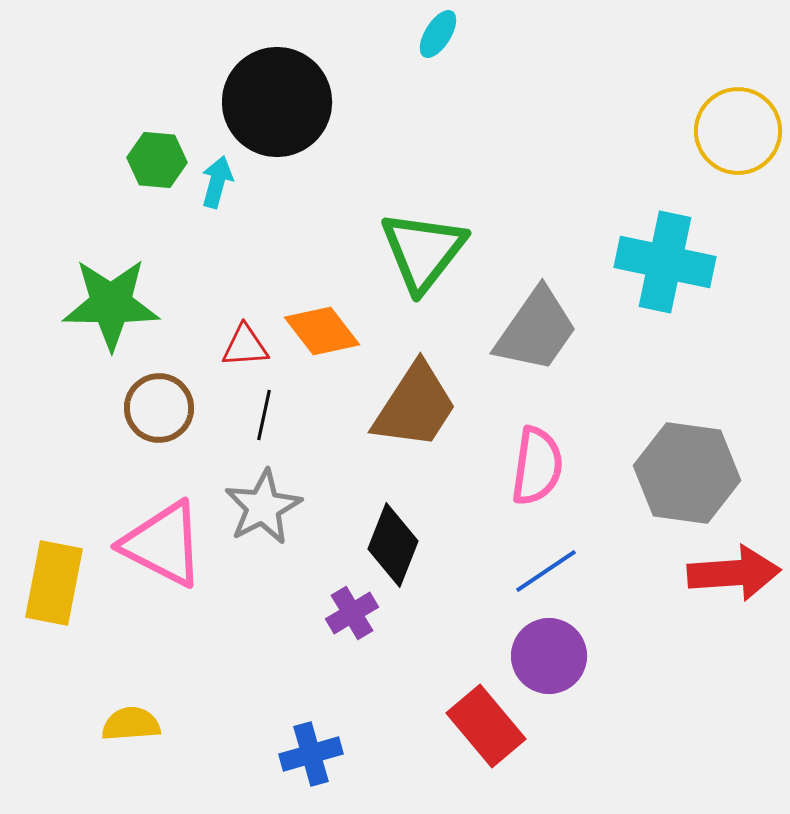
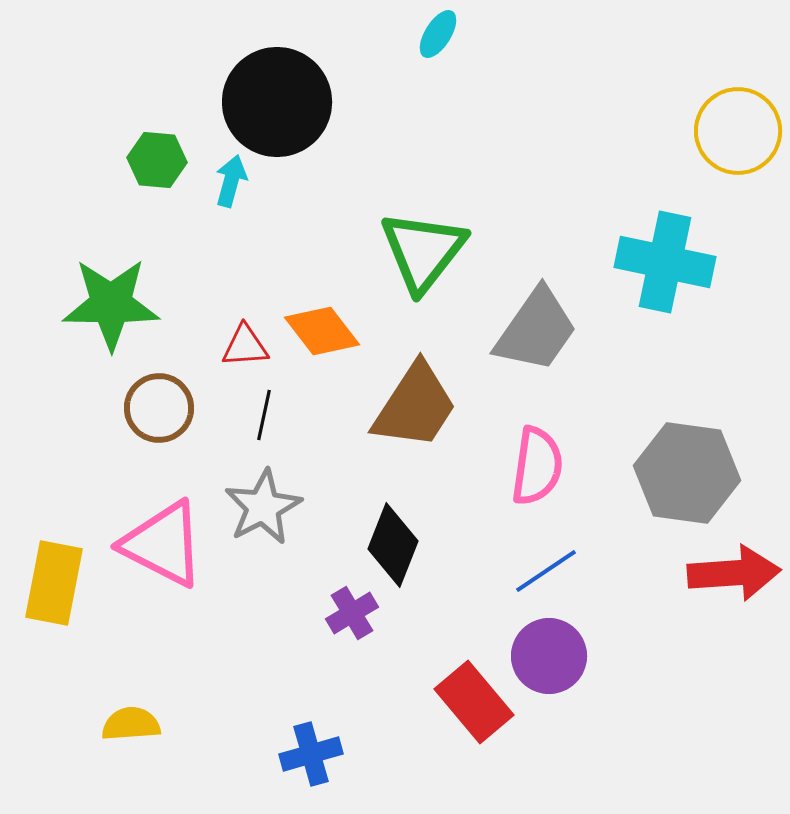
cyan arrow: moved 14 px right, 1 px up
red rectangle: moved 12 px left, 24 px up
